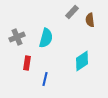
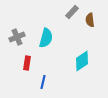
blue line: moved 2 px left, 3 px down
